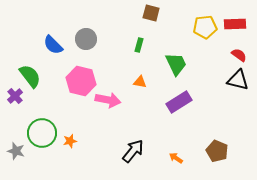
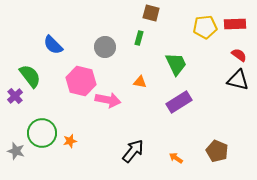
gray circle: moved 19 px right, 8 px down
green rectangle: moved 7 px up
